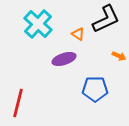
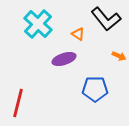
black L-shape: rotated 76 degrees clockwise
